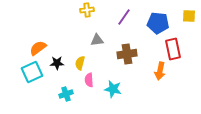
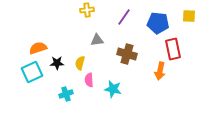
orange semicircle: rotated 18 degrees clockwise
brown cross: rotated 24 degrees clockwise
